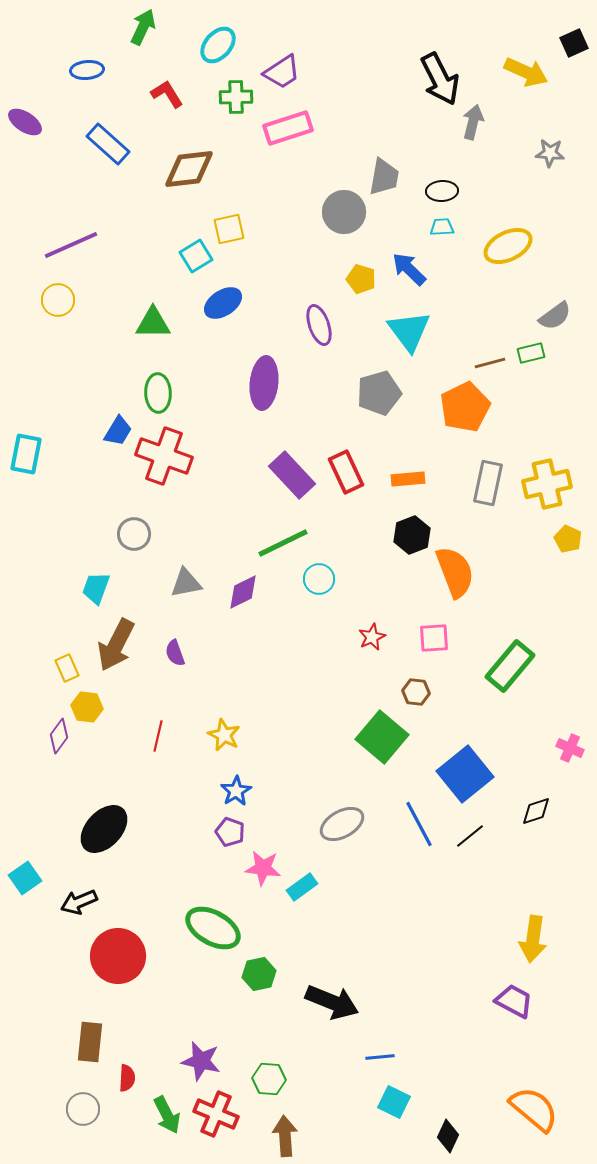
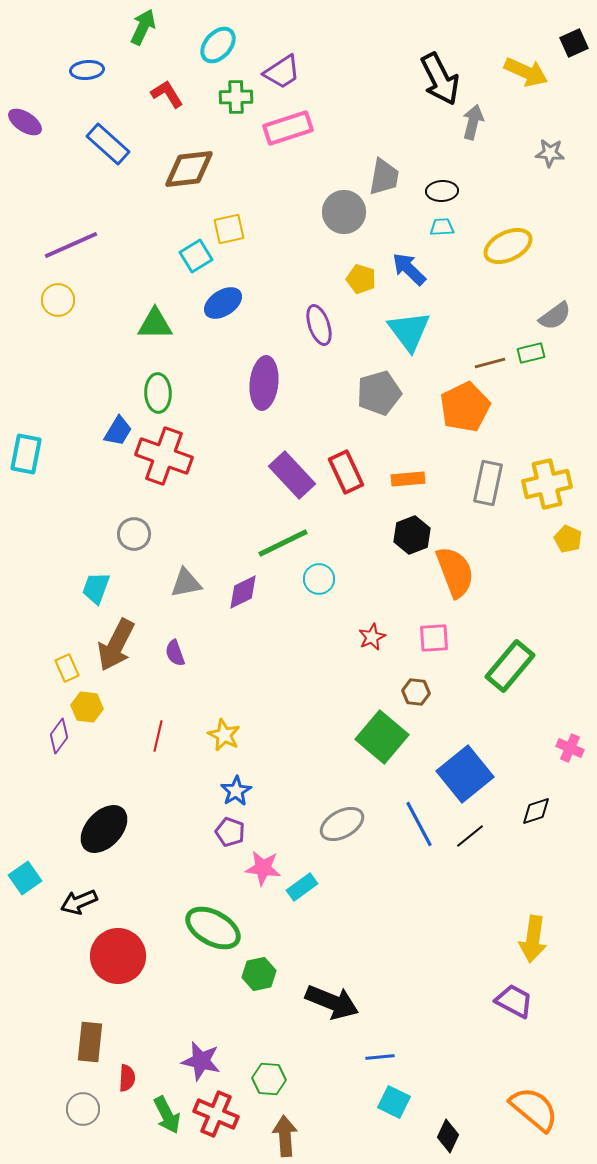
green triangle at (153, 323): moved 2 px right, 1 px down
